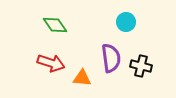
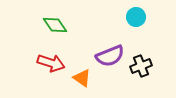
cyan circle: moved 10 px right, 5 px up
purple semicircle: moved 1 px left, 2 px up; rotated 76 degrees clockwise
black cross: rotated 35 degrees counterclockwise
orange triangle: rotated 30 degrees clockwise
